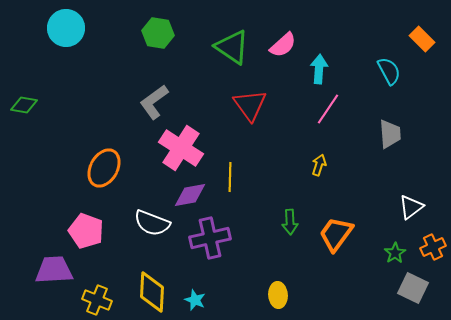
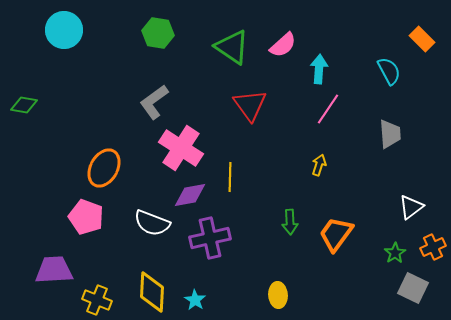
cyan circle: moved 2 px left, 2 px down
pink pentagon: moved 14 px up
cyan star: rotated 10 degrees clockwise
